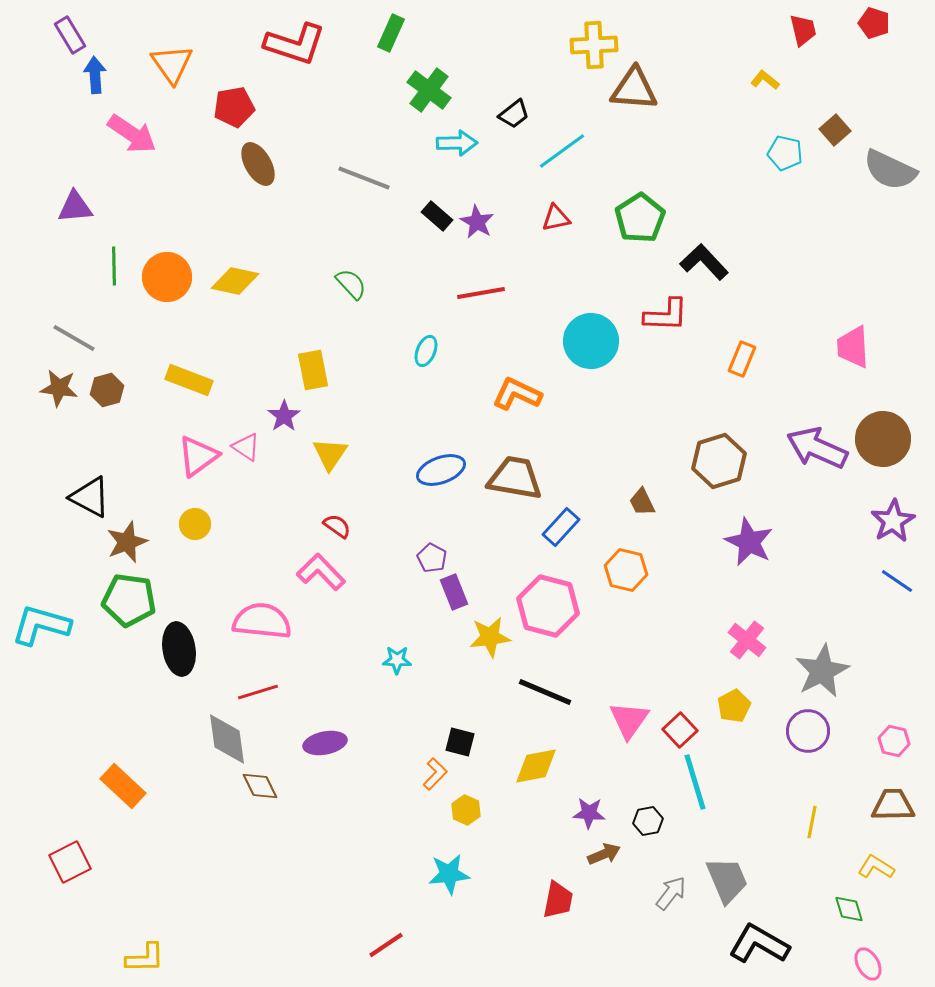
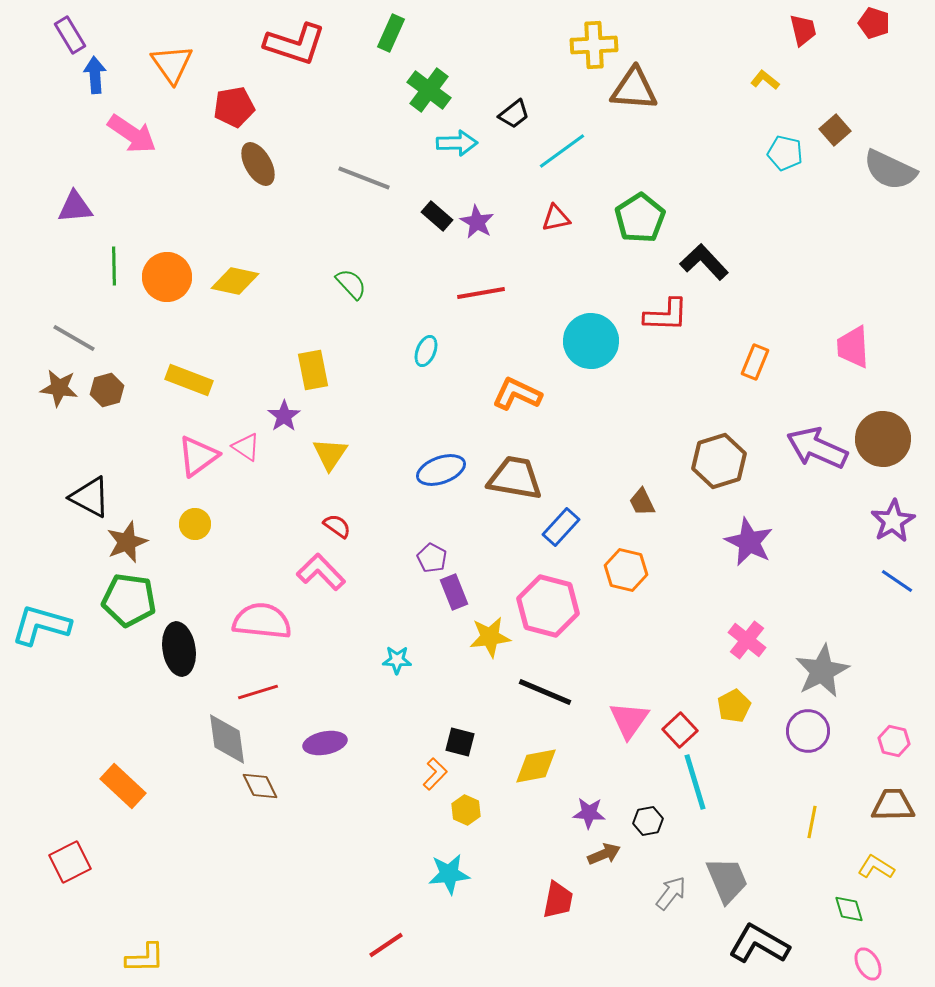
orange rectangle at (742, 359): moved 13 px right, 3 px down
